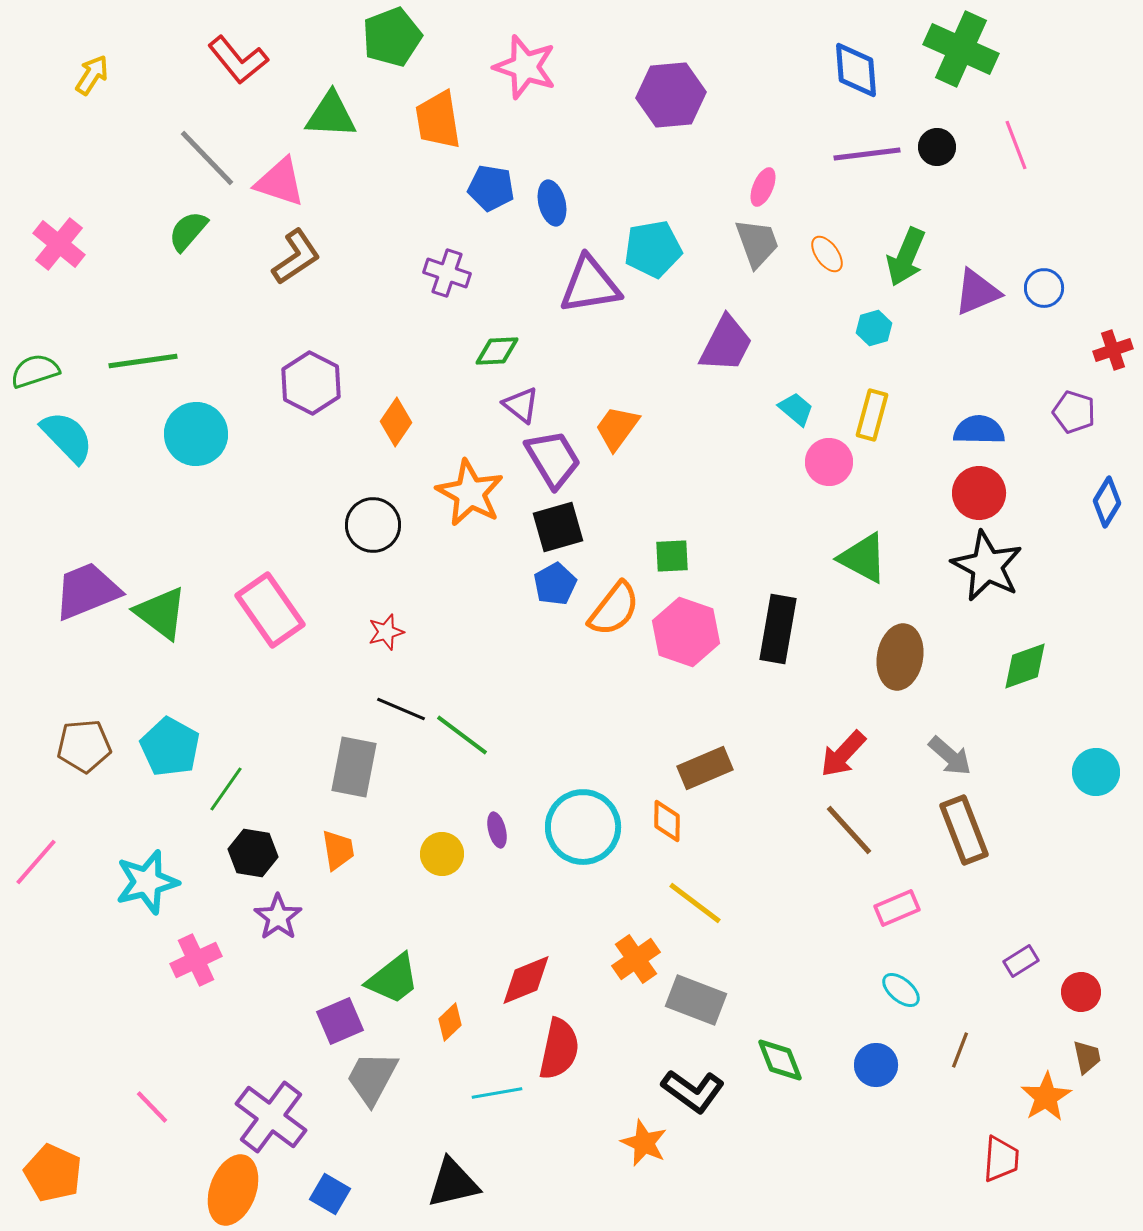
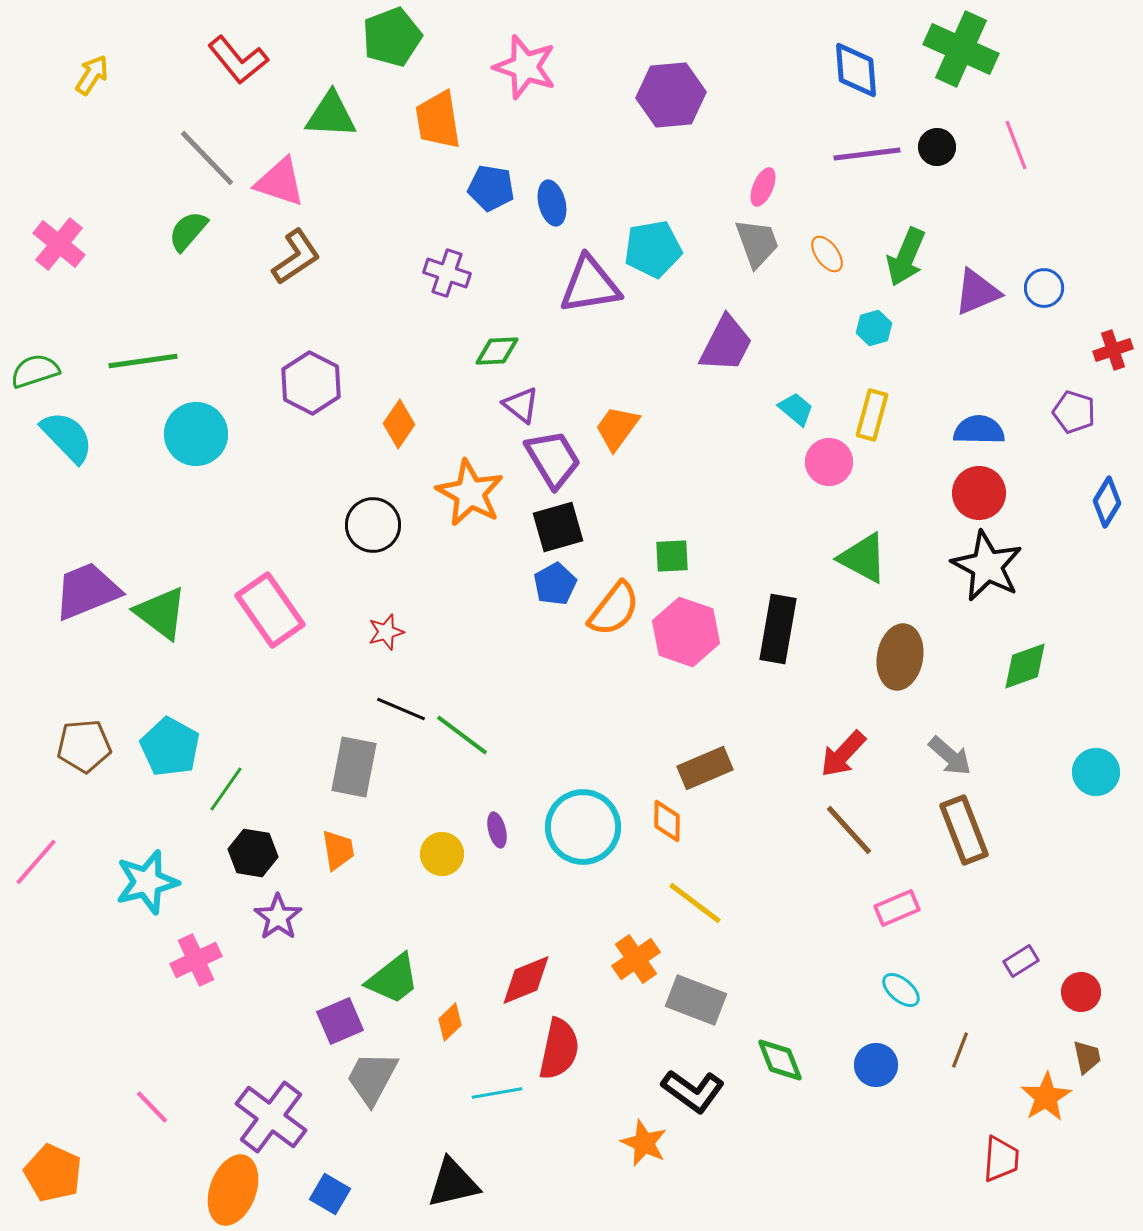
orange diamond at (396, 422): moved 3 px right, 2 px down
